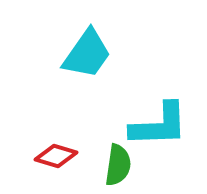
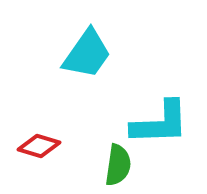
cyan L-shape: moved 1 px right, 2 px up
red diamond: moved 17 px left, 10 px up
